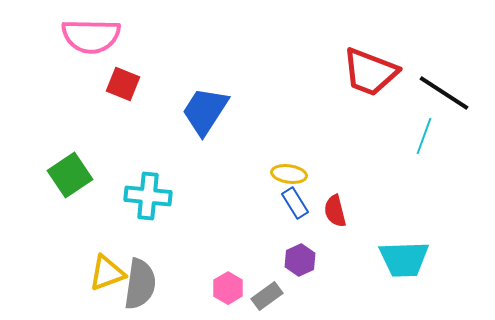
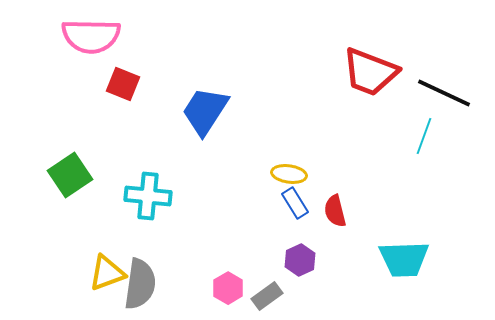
black line: rotated 8 degrees counterclockwise
